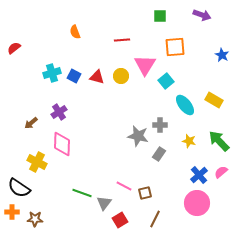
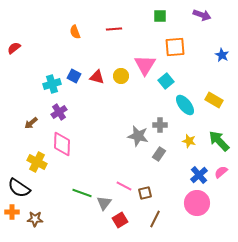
red line: moved 8 px left, 11 px up
cyan cross: moved 11 px down
